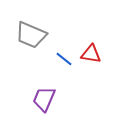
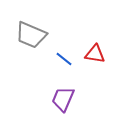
red triangle: moved 4 px right
purple trapezoid: moved 19 px right
